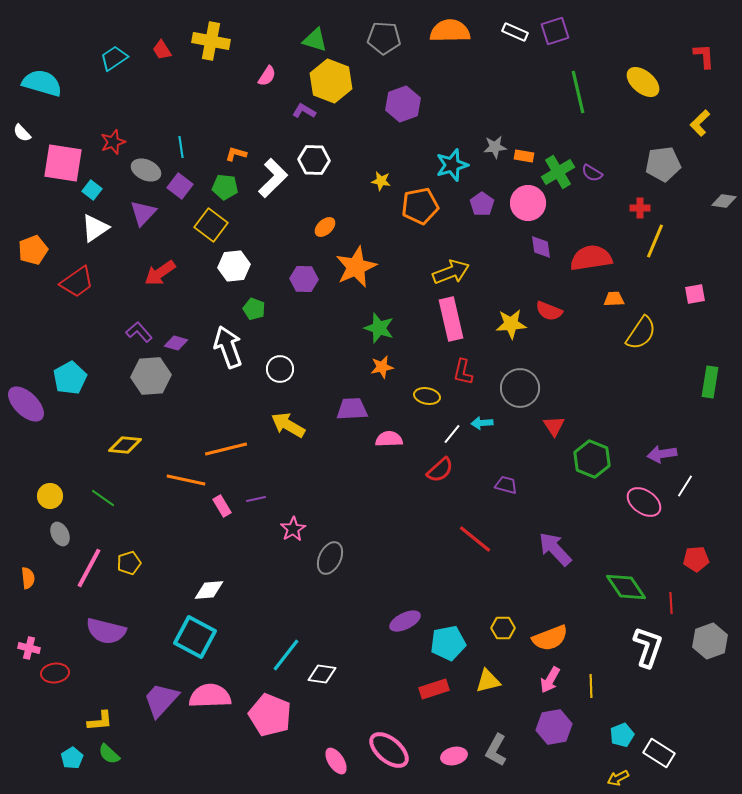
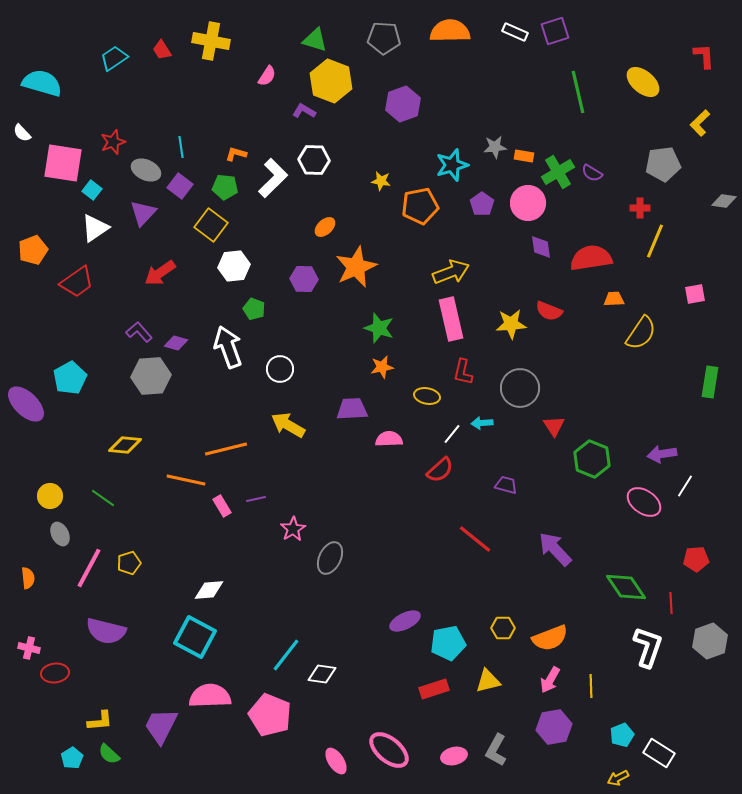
purple trapezoid at (161, 700): moved 26 px down; rotated 15 degrees counterclockwise
